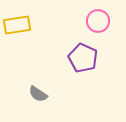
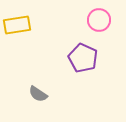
pink circle: moved 1 px right, 1 px up
